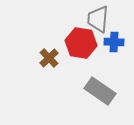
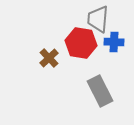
gray rectangle: rotated 28 degrees clockwise
